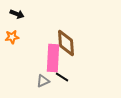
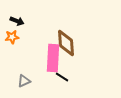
black arrow: moved 7 px down
gray triangle: moved 19 px left
